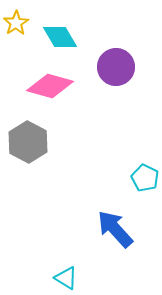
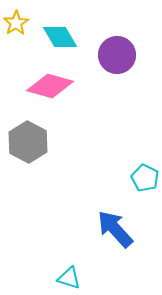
purple circle: moved 1 px right, 12 px up
cyan triangle: moved 3 px right; rotated 15 degrees counterclockwise
